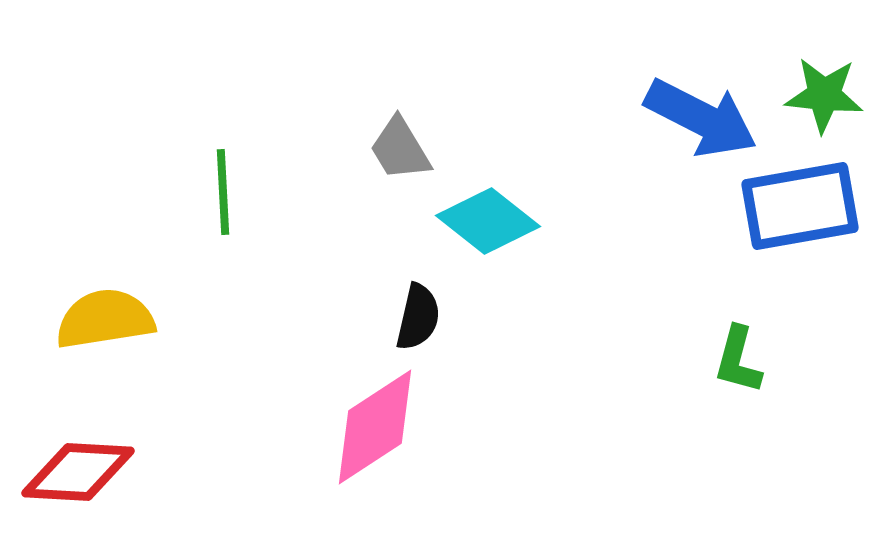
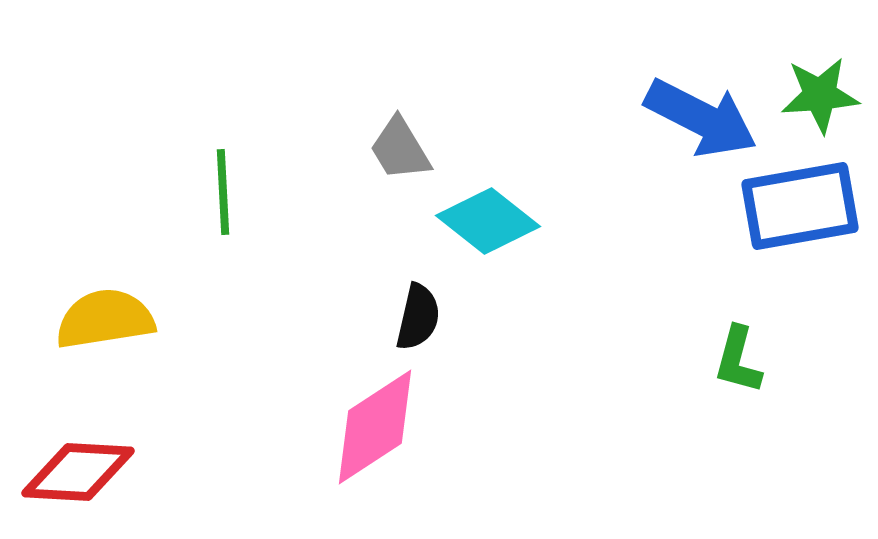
green star: moved 4 px left; rotated 10 degrees counterclockwise
